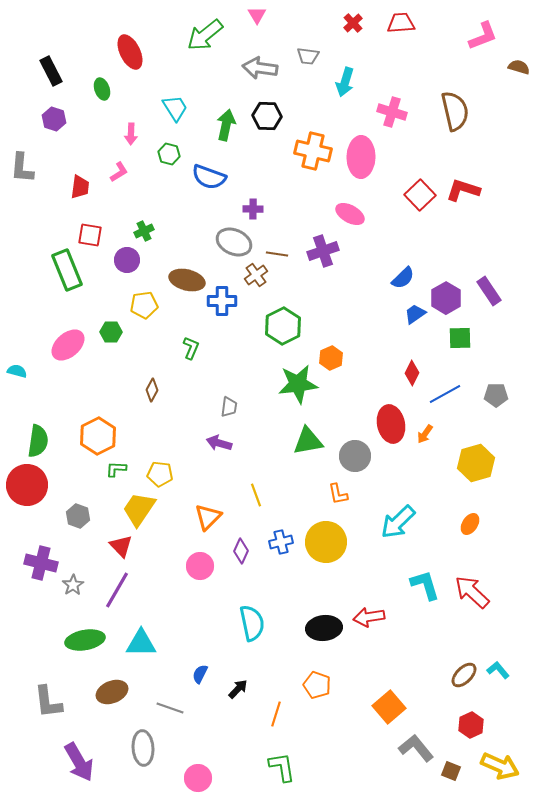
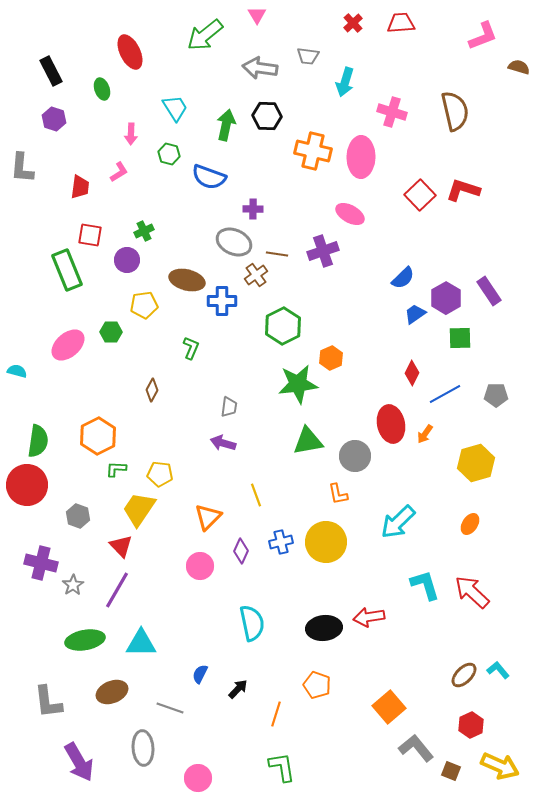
purple arrow at (219, 443): moved 4 px right
